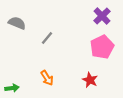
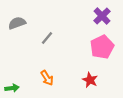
gray semicircle: rotated 42 degrees counterclockwise
